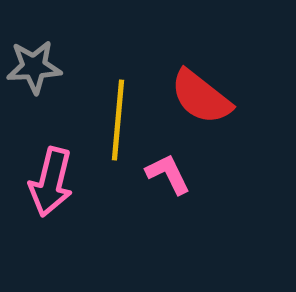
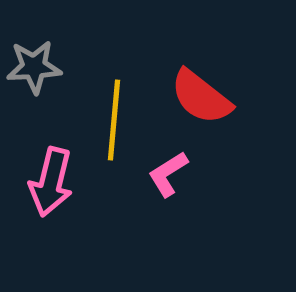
yellow line: moved 4 px left
pink L-shape: rotated 96 degrees counterclockwise
